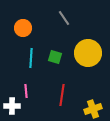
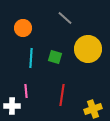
gray line: moved 1 px right; rotated 14 degrees counterclockwise
yellow circle: moved 4 px up
